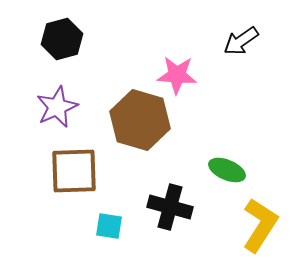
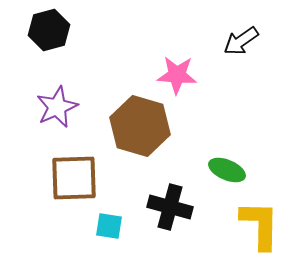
black hexagon: moved 13 px left, 9 px up
brown hexagon: moved 6 px down
brown square: moved 7 px down
yellow L-shape: rotated 32 degrees counterclockwise
